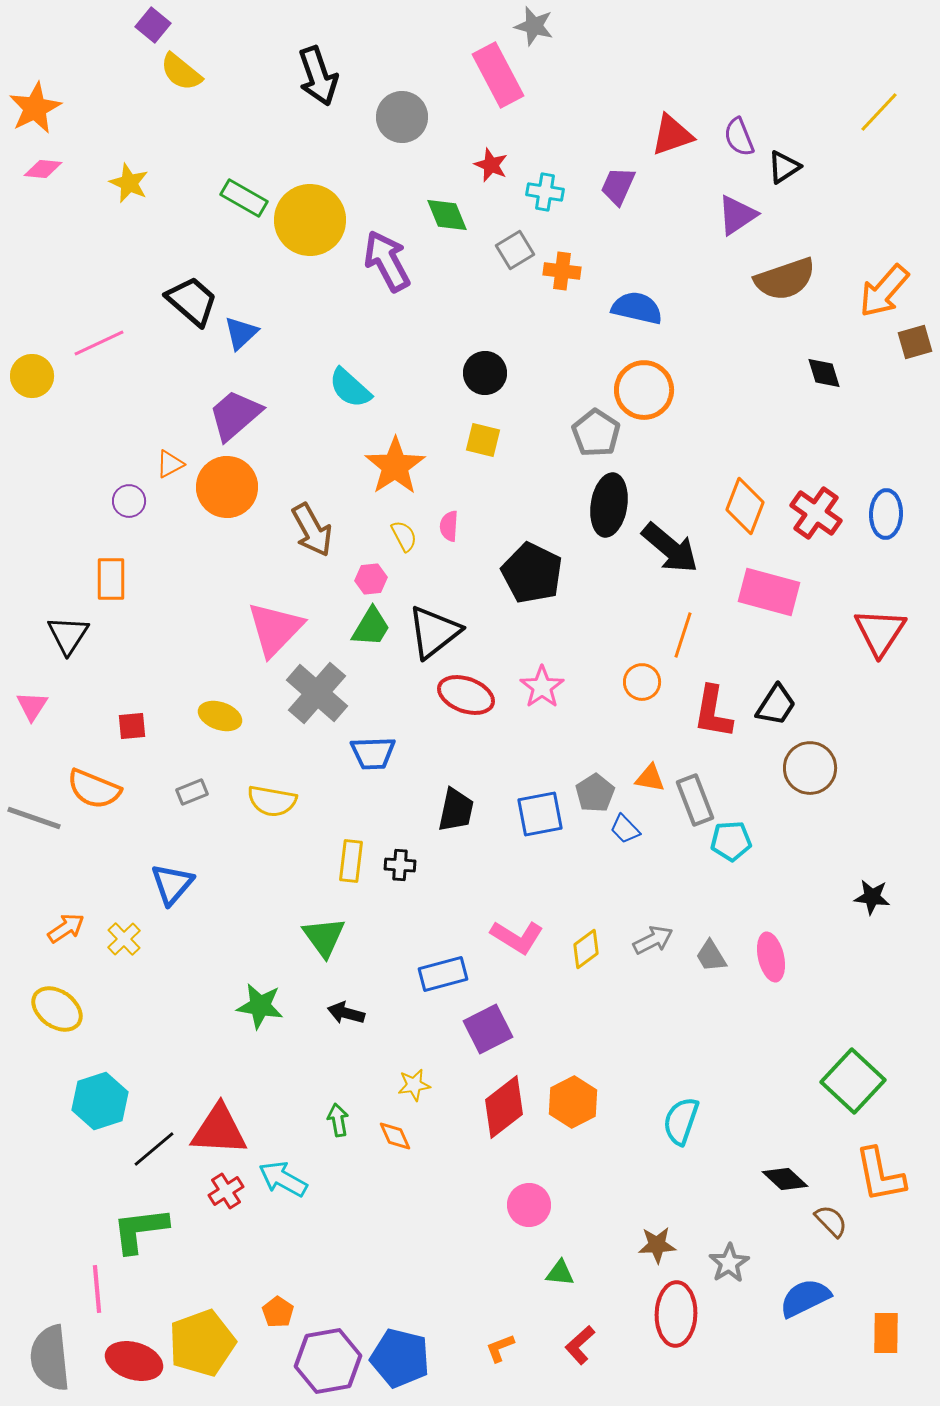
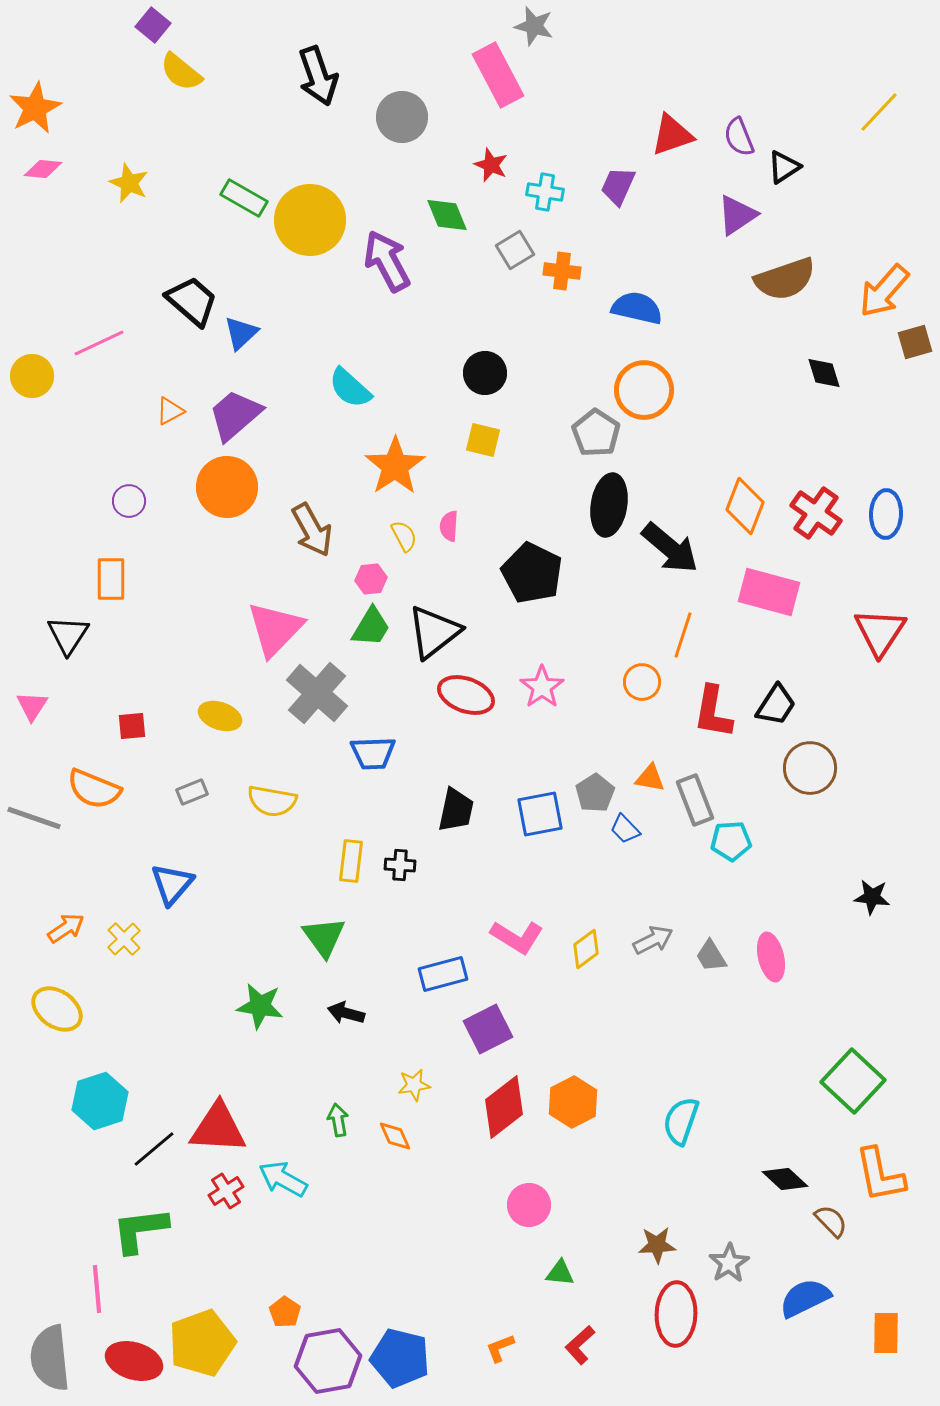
orange triangle at (170, 464): moved 53 px up
red triangle at (219, 1130): moved 1 px left, 2 px up
orange pentagon at (278, 1312): moved 7 px right
